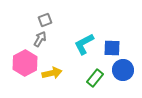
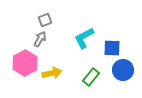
cyan L-shape: moved 6 px up
green rectangle: moved 4 px left, 1 px up
